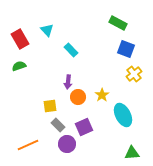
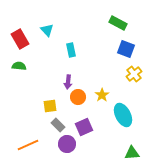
cyan rectangle: rotated 32 degrees clockwise
green semicircle: rotated 24 degrees clockwise
